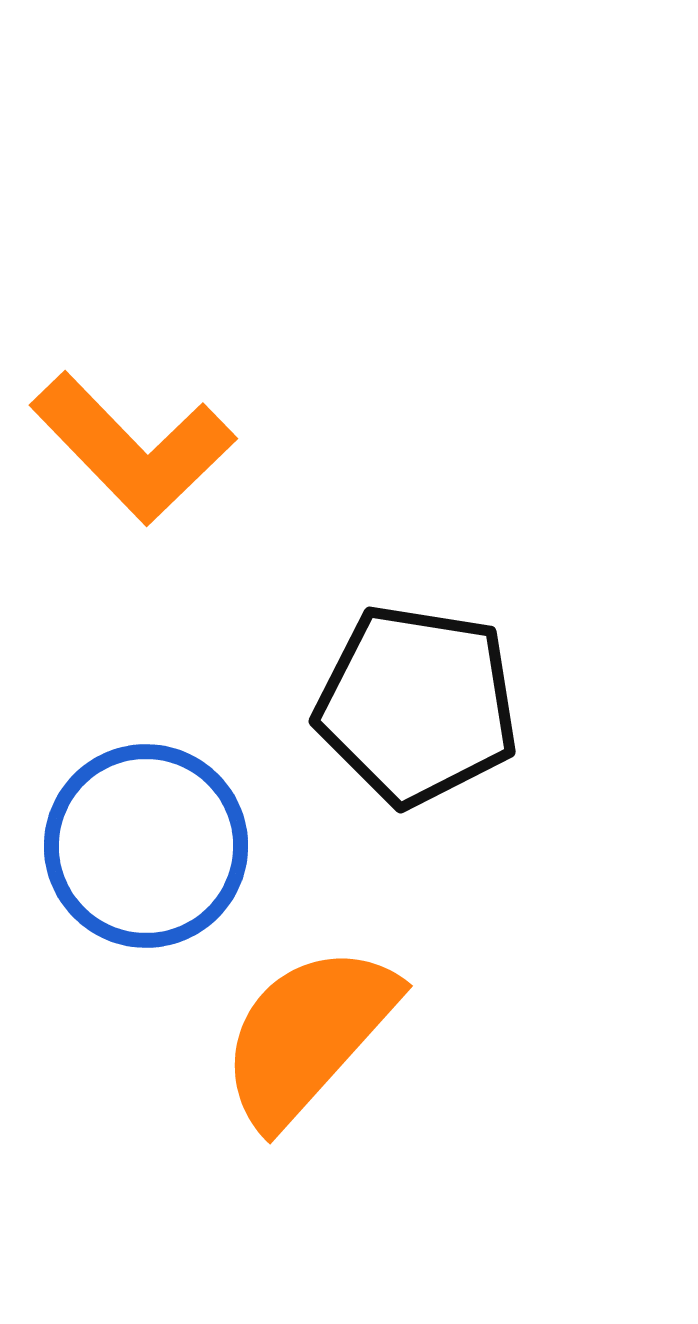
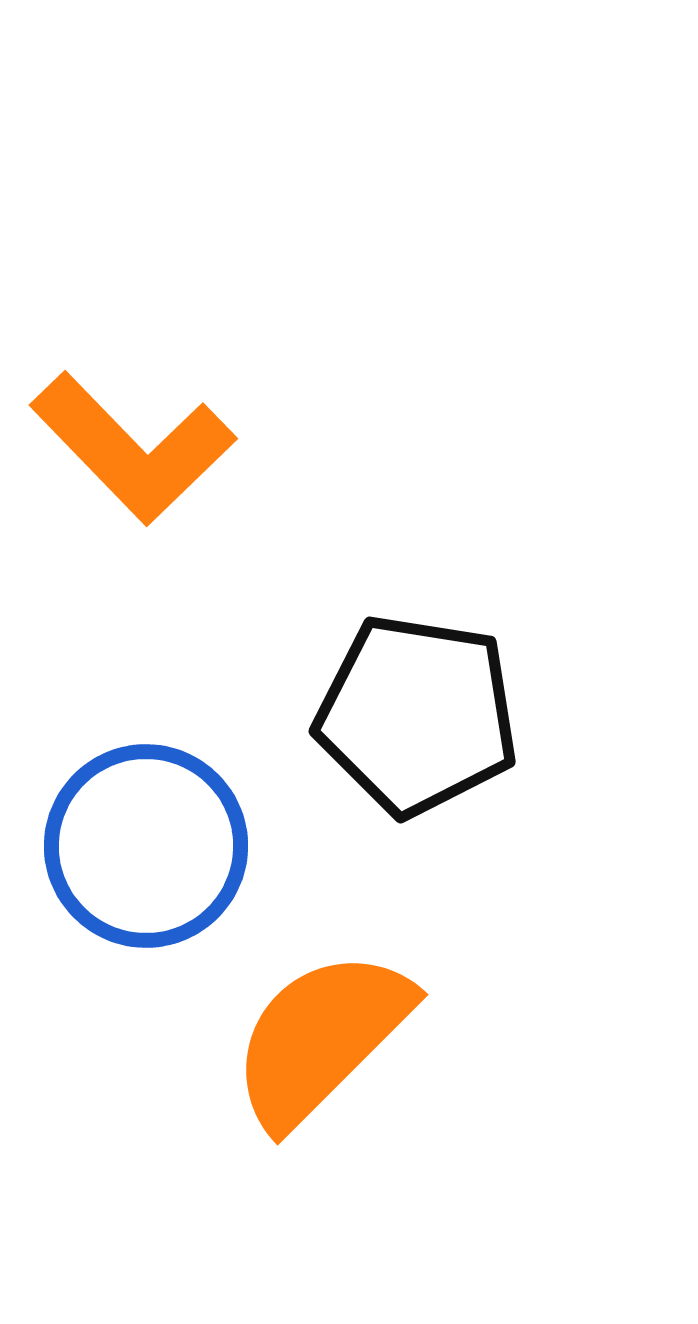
black pentagon: moved 10 px down
orange semicircle: moved 13 px right, 3 px down; rotated 3 degrees clockwise
